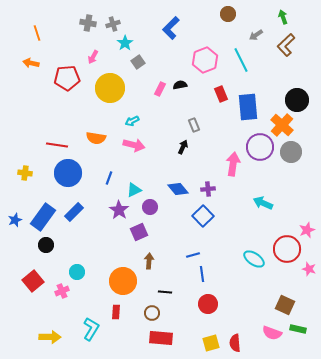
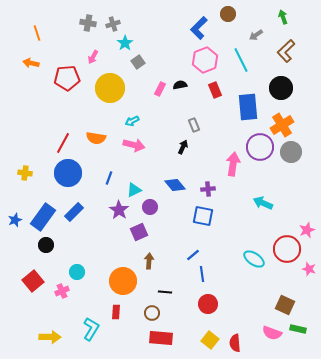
blue L-shape at (171, 28): moved 28 px right
brown L-shape at (286, 45): moved 6 px down
red rectangle at (221, 94): moved 6 px left, 4 px up
black circle at (297, 100): moved 16 px left, 12 px up
orange cross at (282, 125): rotated 15 degrees clockwise
red line at (57, 145): moved 6 px right, 2 px up; rotated 70 degrees counterclockwise
blue diamond at (178, 189): moved 3 px left, 4 px up
blue square at (203, 216): rotated 35 degrees counterclockwise
blue line at (193, 255): rotated 24 degrees counterclockwise
yellow square at (211, 343): moved 1 px left, 3 px up; rotated 36 degrees counterclockwise
